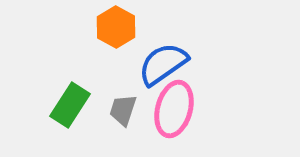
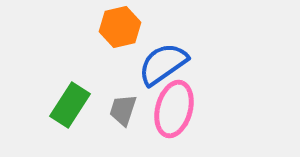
orange hexagon: moved 4 px right; rotated 18 degrees clockwise
